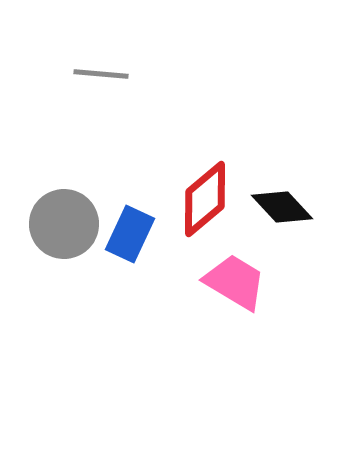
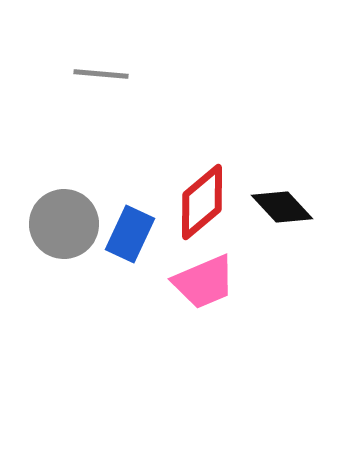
red diamond: moved 3 px left, 3 px down
pink trapezoid: moved 31 px left; rotated 126 degrees clockwise
